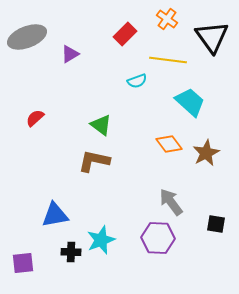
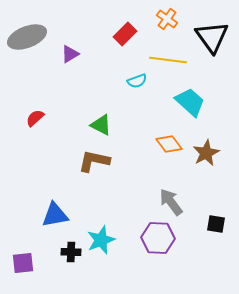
green triangle: rotated 10 degrees counterclockwise
